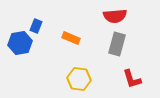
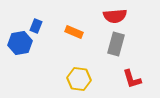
orange rectangle: moved 3 px right, 6 px up
gray rectangle: moved 1 px left
